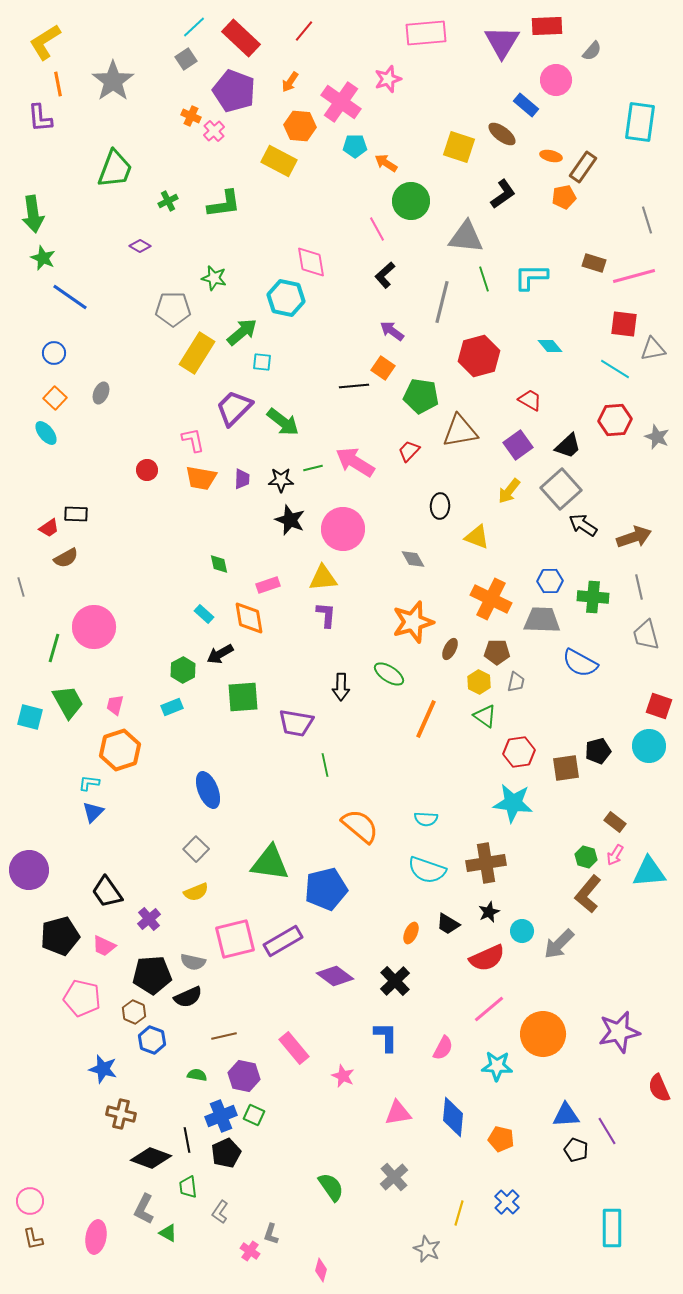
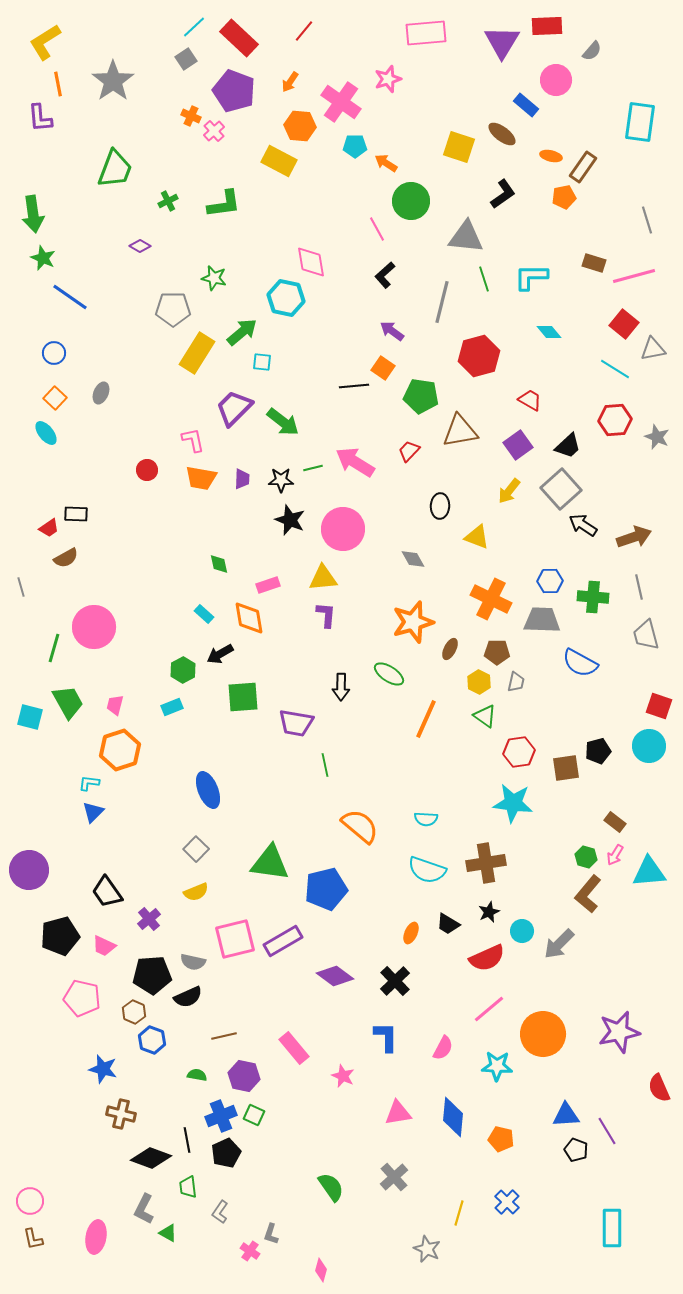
red rectangle at (241, 38): moved 2 px left
red square at (624, 324): rotated 32 degrees clockwise
cyan diamond at (550, 346): moved 1 px left, 14 px up
